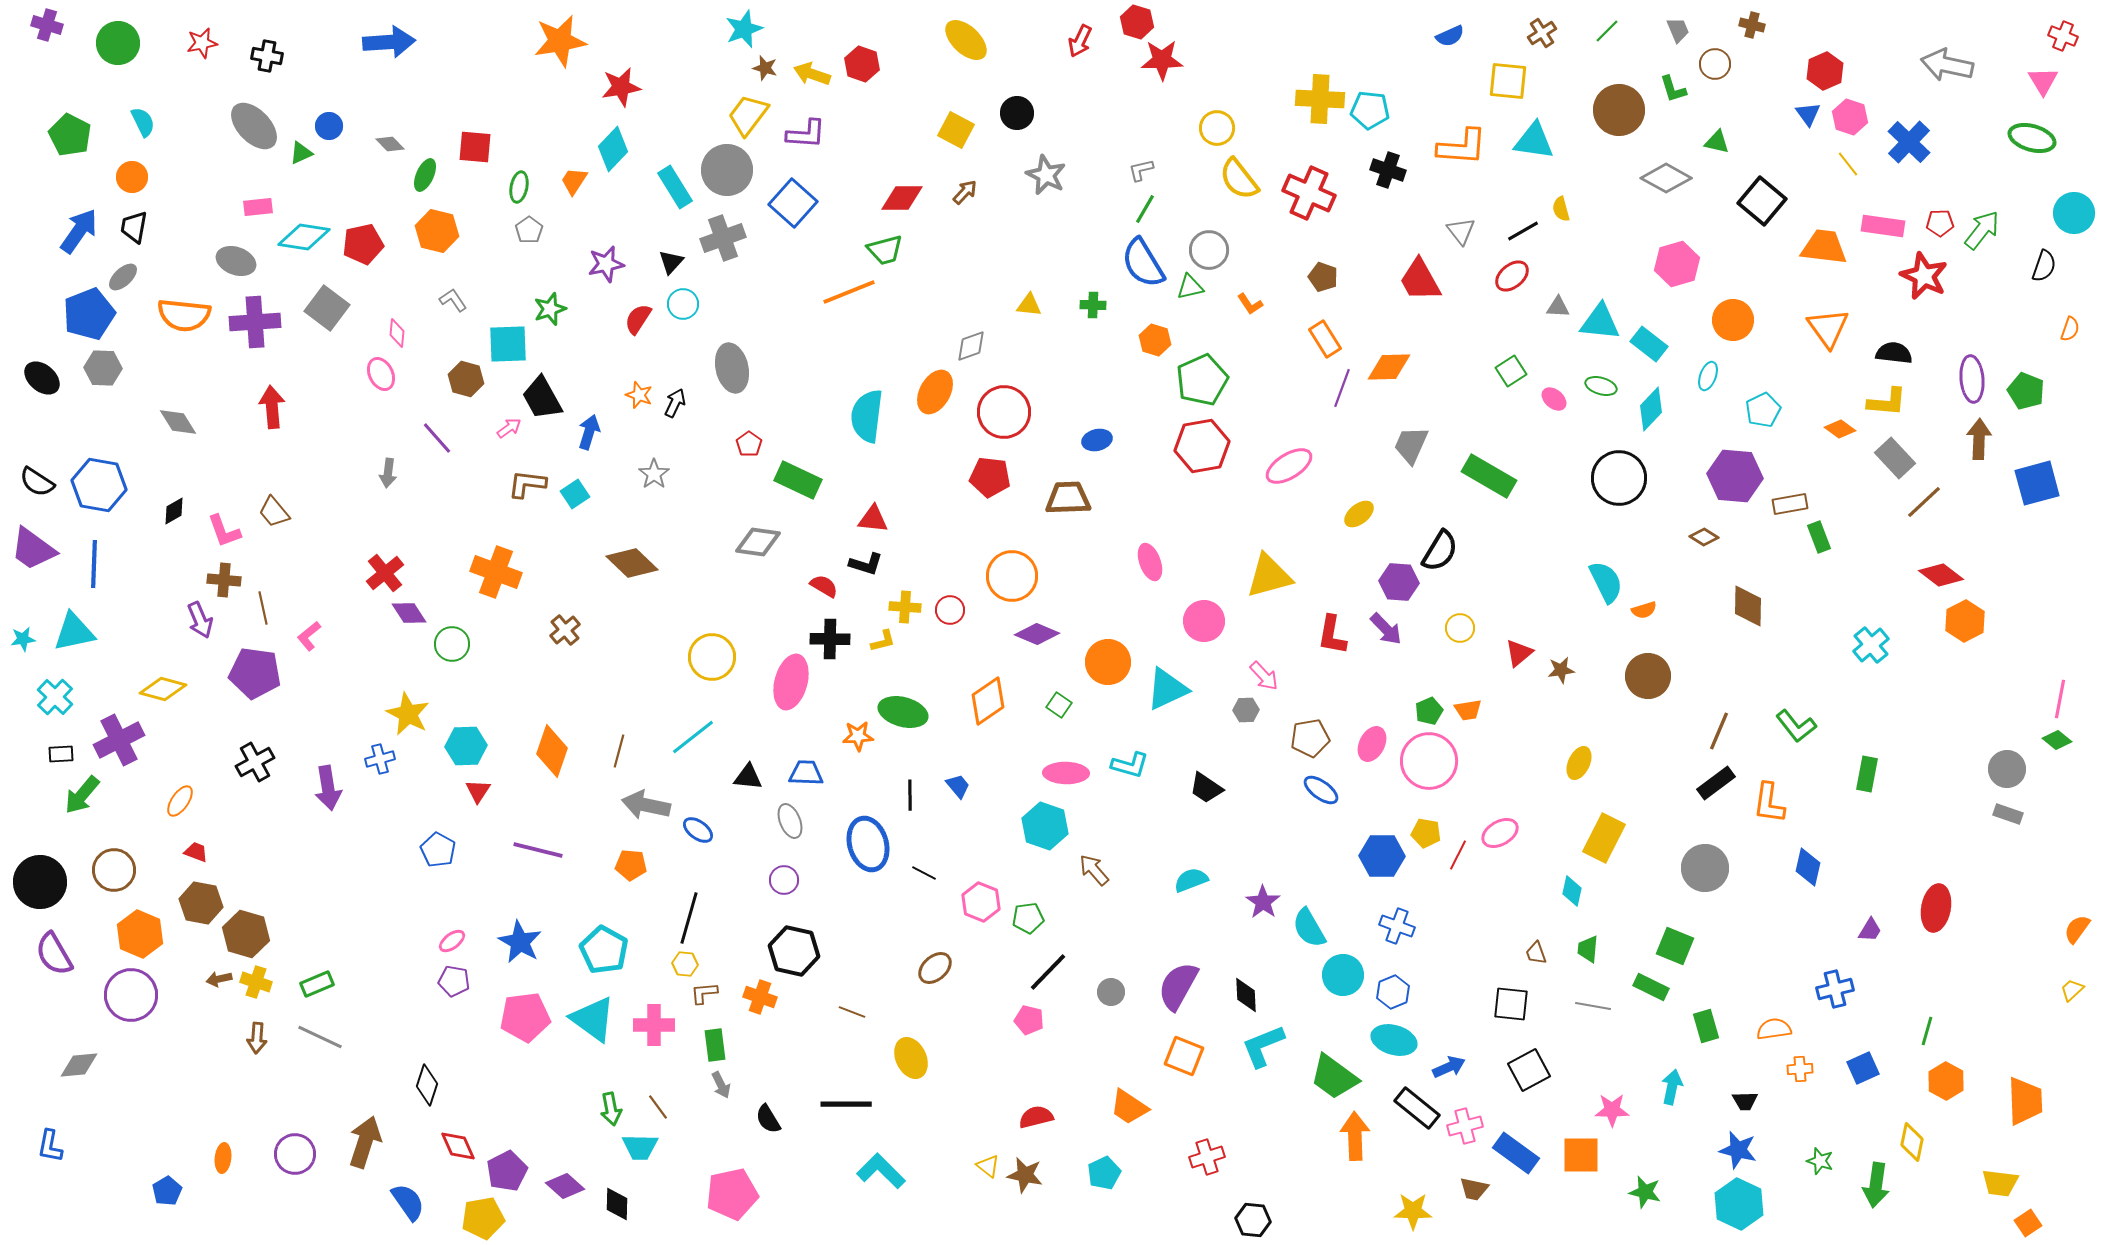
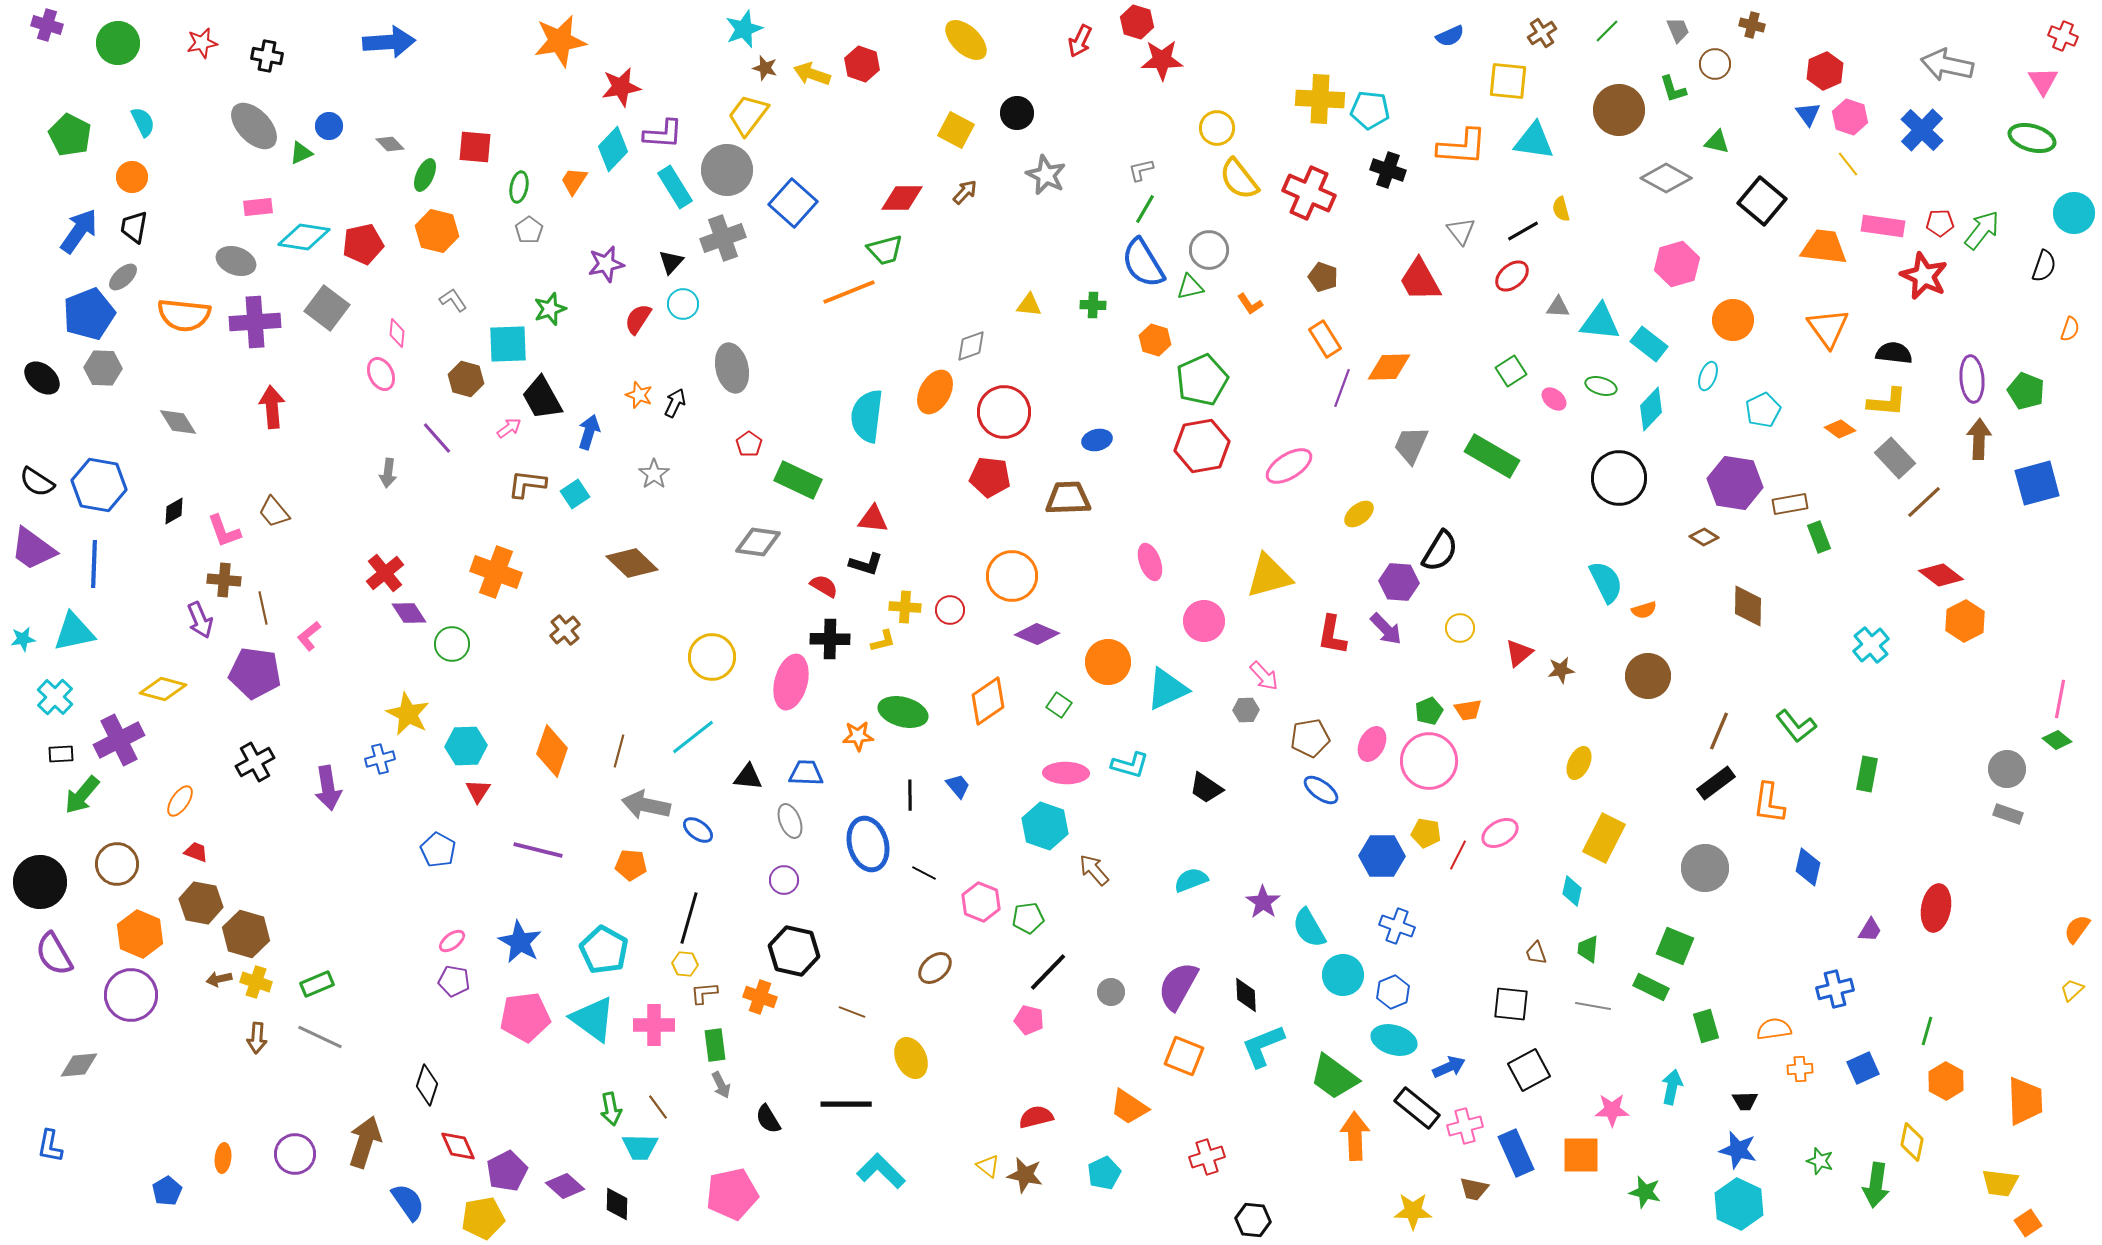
purple L-shape at (806, 134): moved 143 px left
blue cross at (1909, 142): moved 13 px right, 12 px up
green rectangle at (1489, 476): moved 3 px right, 20 px up
purple hexagon at (1735, 476): moved 7 px down; rotated 4 degrees clockwise
brown circle at (114, 870): moved 3 px right, 6 px up
blue rectangle at (1516, 1153): rotated 30 degrees clockwise
